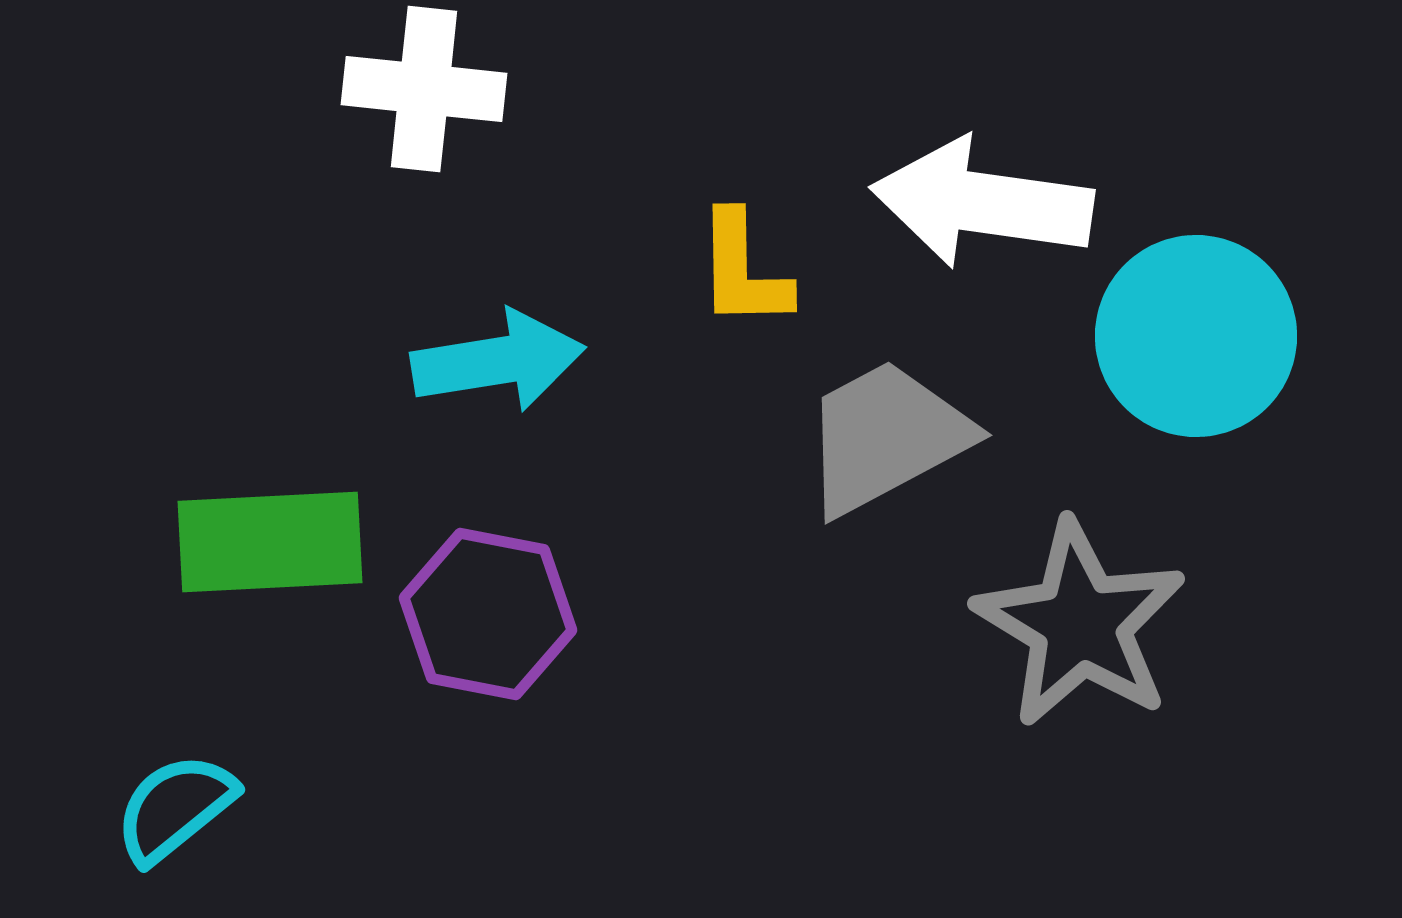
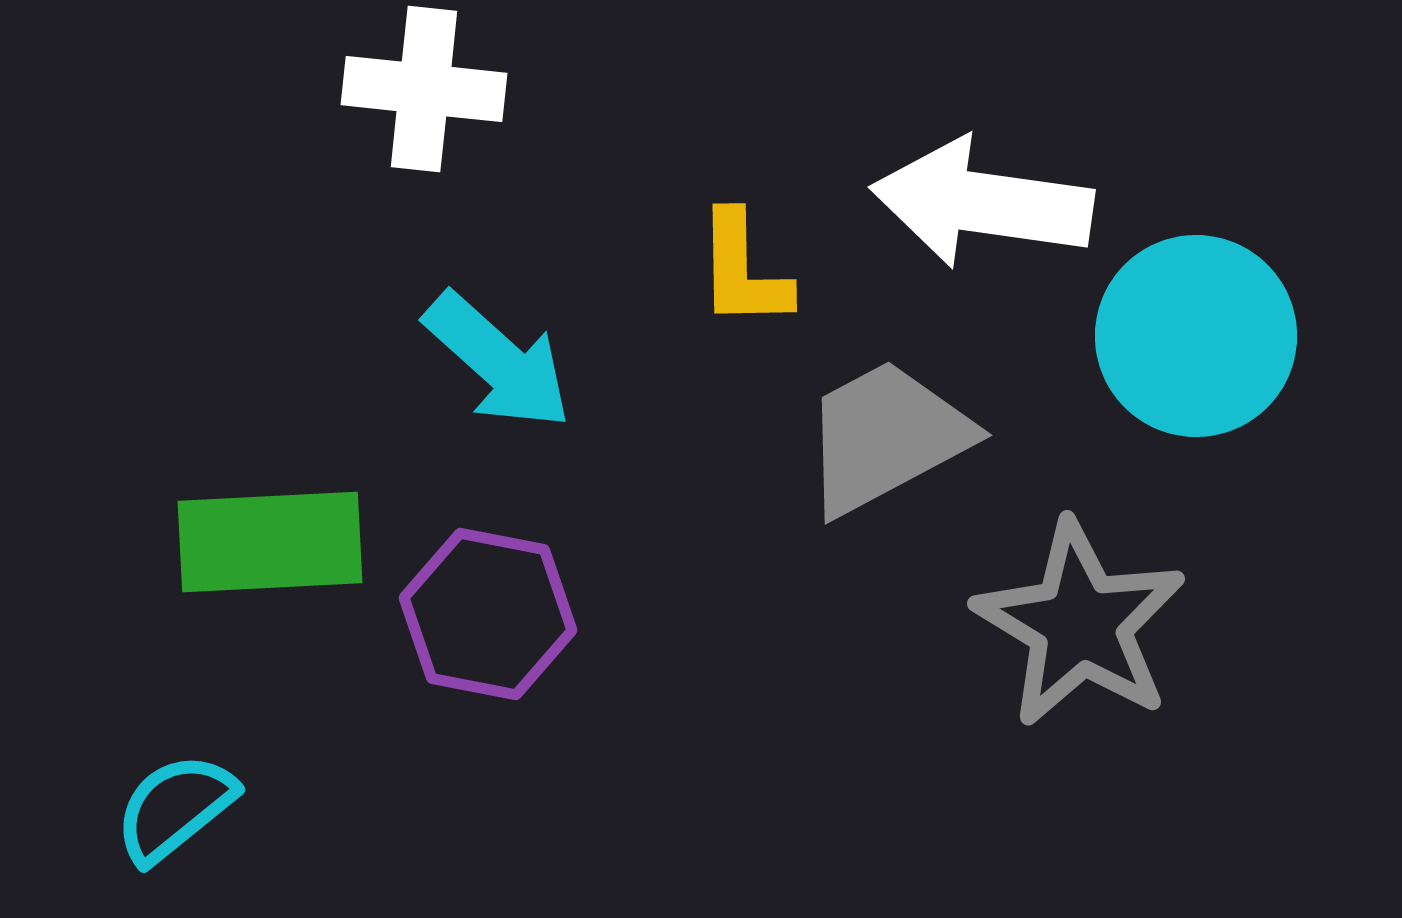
cyan arrow: rotated 51 degrees clockwise
